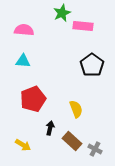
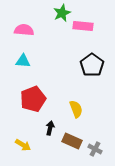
brown rectangle: rotated 18 degrees counterclockwise
